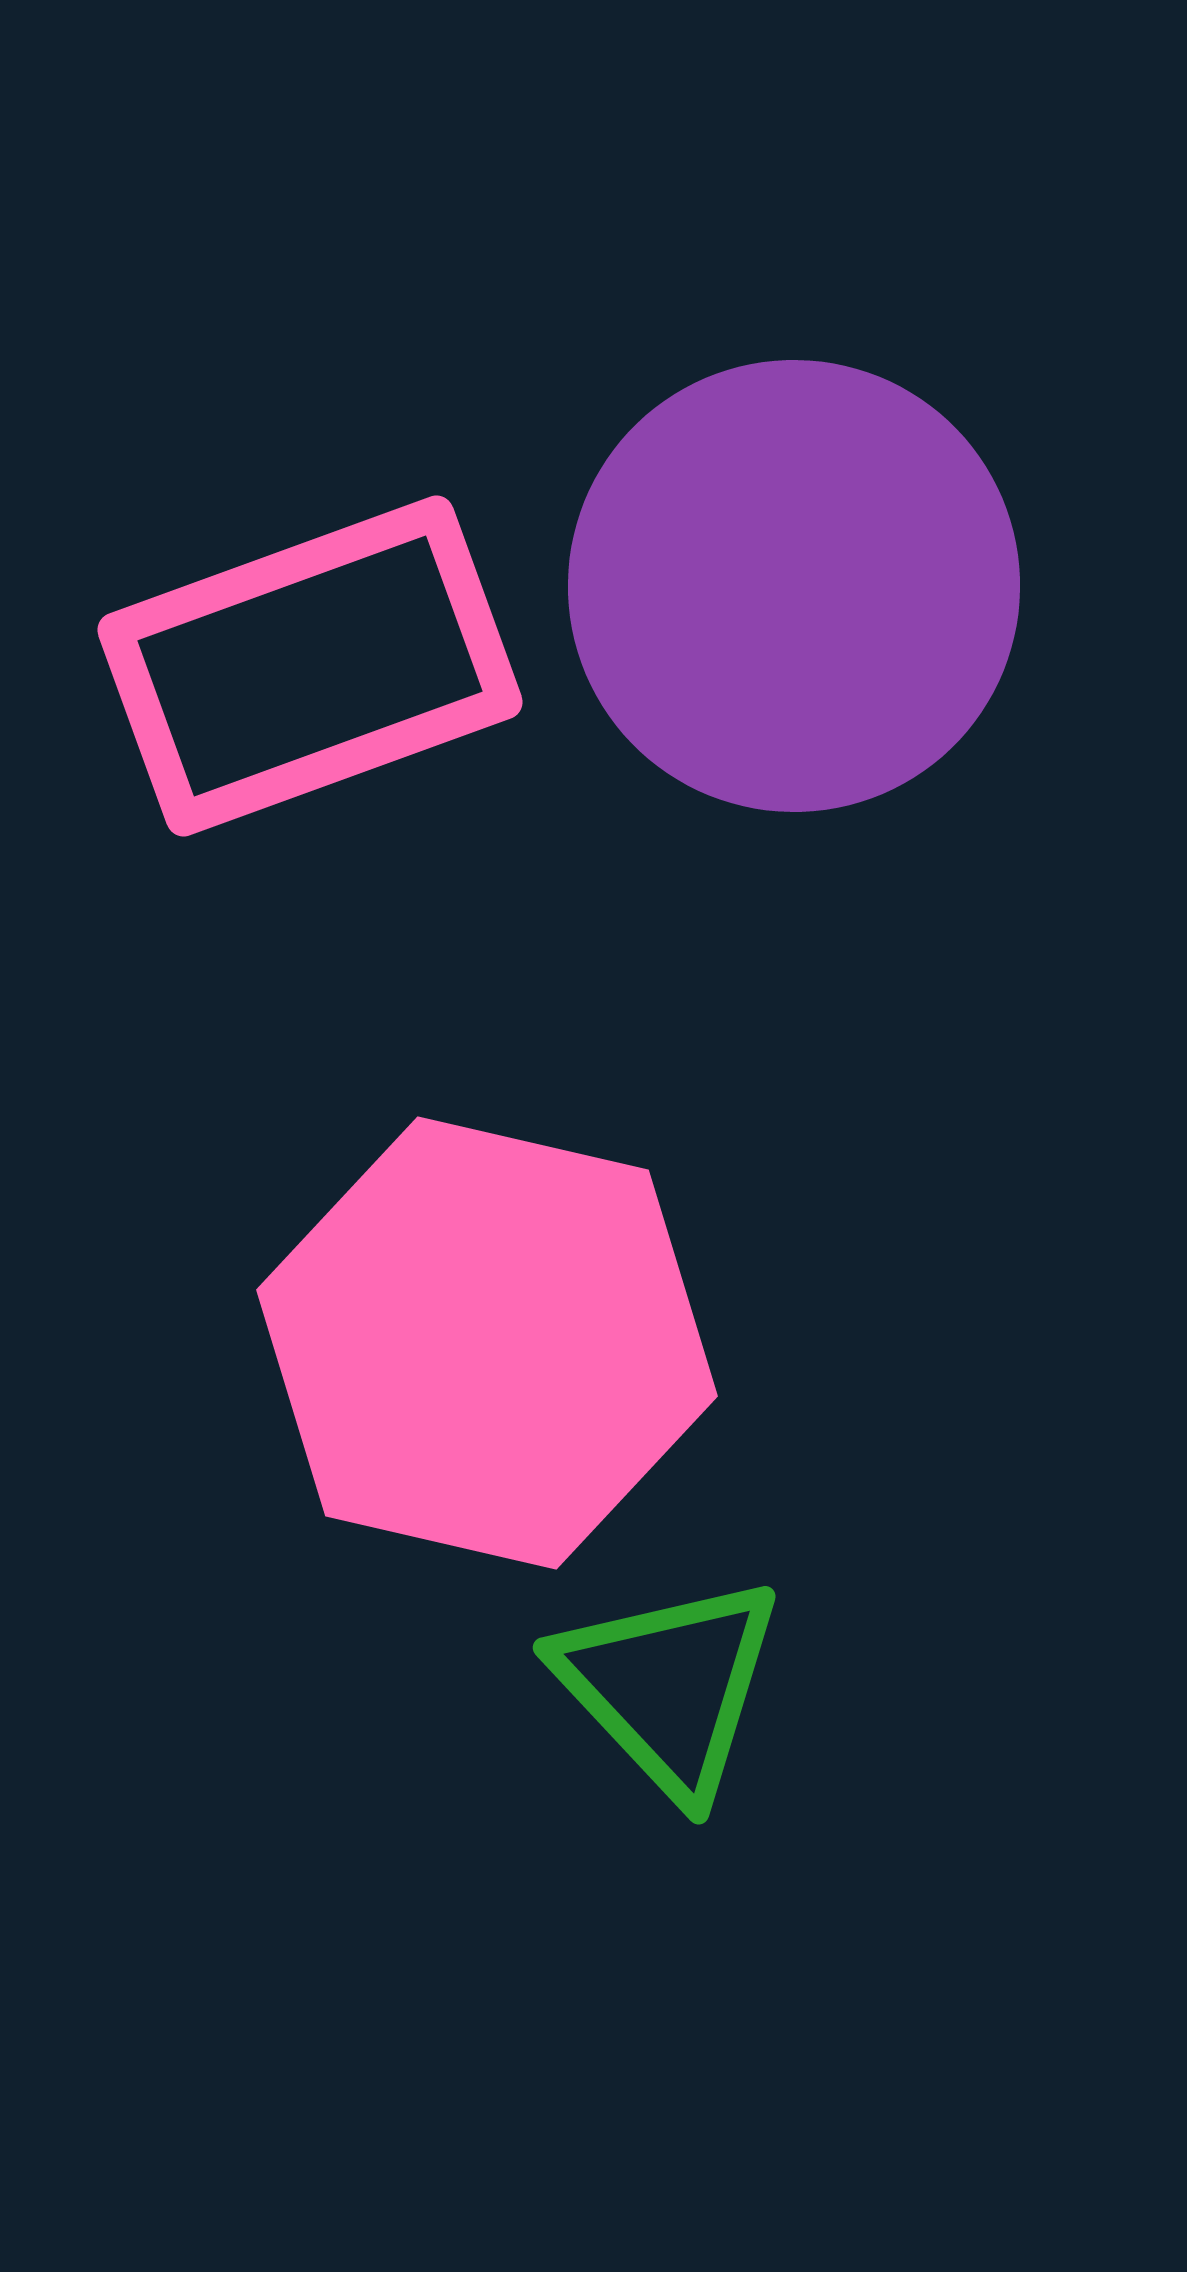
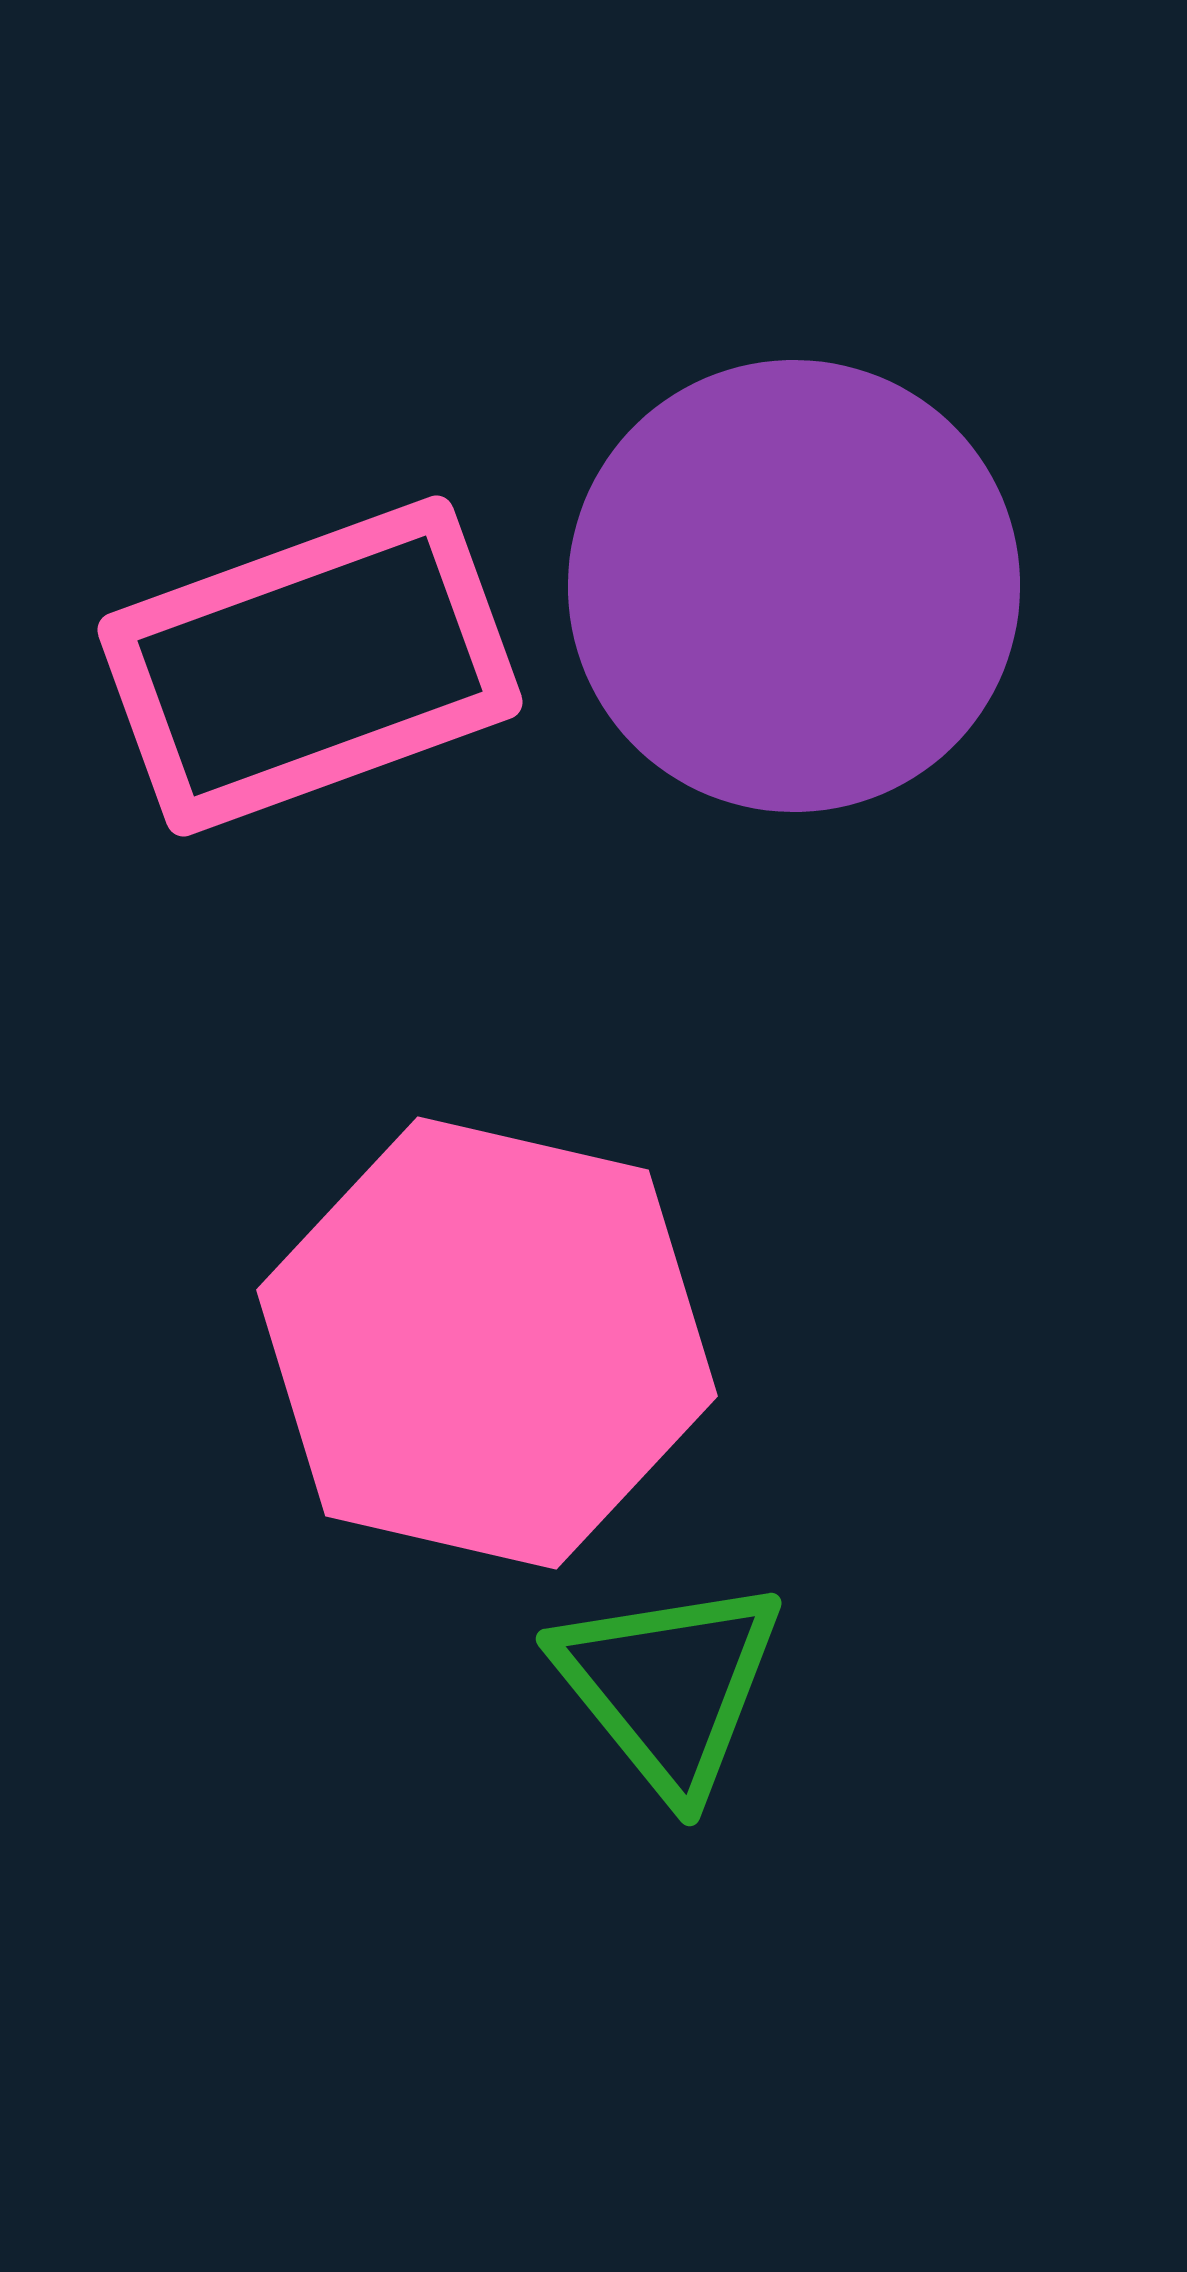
green triangle: rotated 4 degrees clockwise
